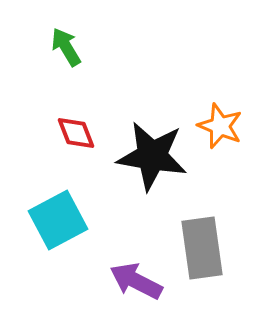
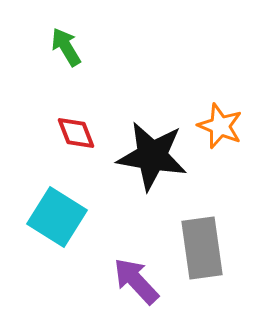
cyan square: moved 1 px left, 3 px up; rotated 30 degrees counterclockwise
purple arrow: rotated 20 degrees clockwise
